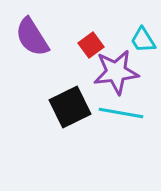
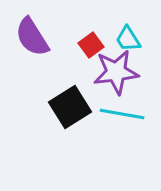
cyan trapezoid: moved 15 px left, 1 px up
black square: rotated 6 degrees counterclockwise
cyan line: moved 1 px right, 1 px down
